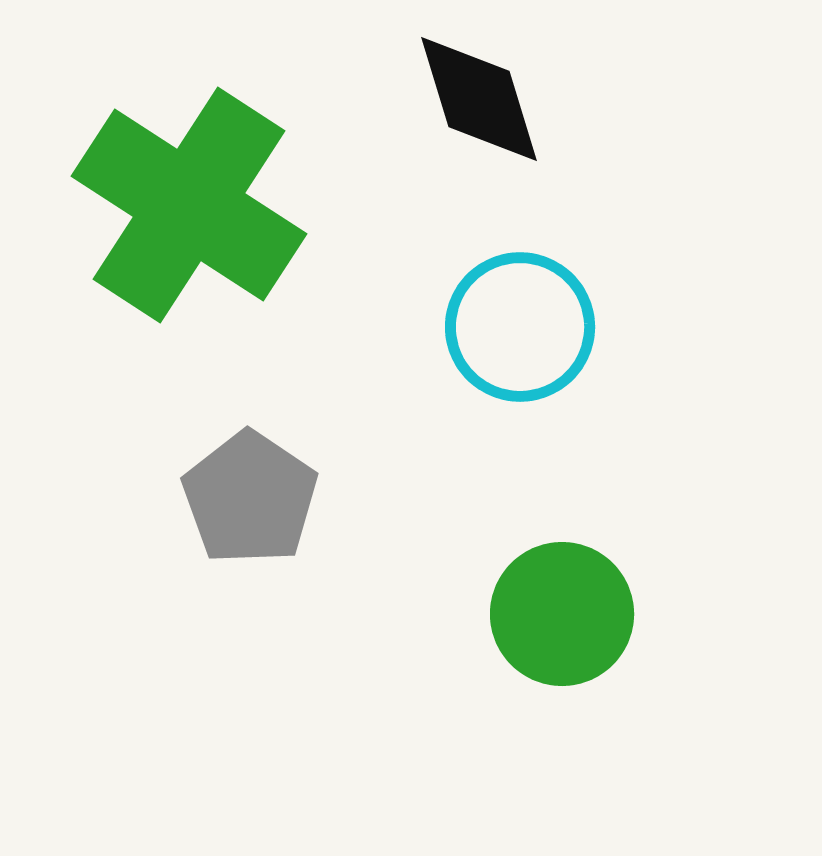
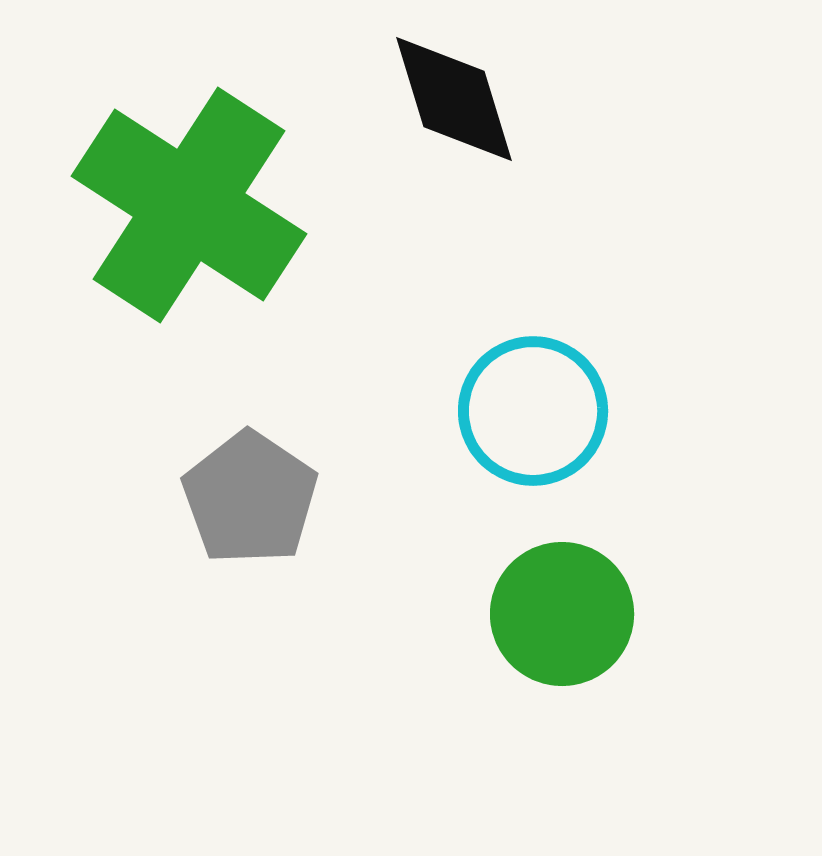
black diamond: moved 25 px left
cyan circle: moved 13 px right, 84 px down
